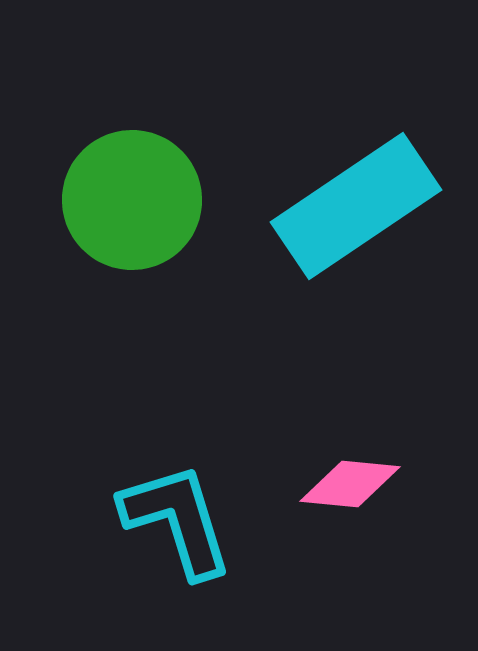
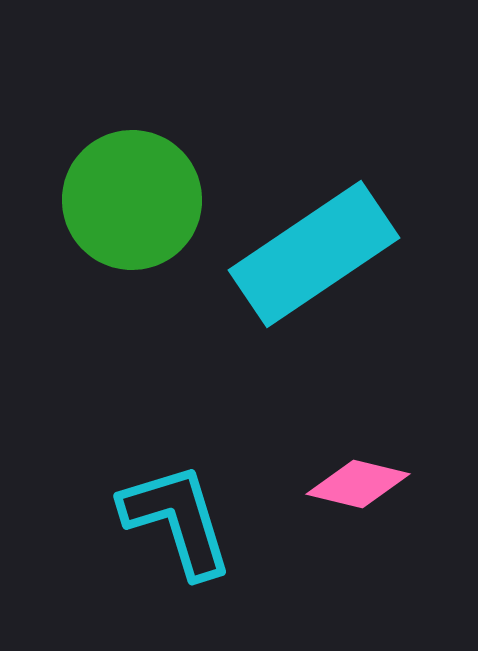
cyan rectangle: moved 42 px left, 48 px down
pink diamond: moved 8 px right; rotated 8 degrees clockwise
